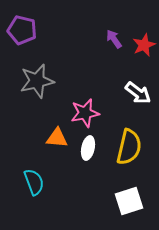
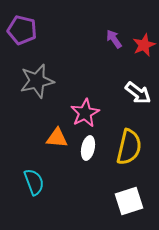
pink star: rotated 16 degrees counterclockwise
